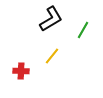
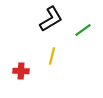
green line: rotated 24 degrees clockwise
yellow line: rotated 24 degrees counterclockwise
